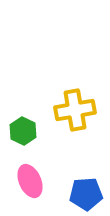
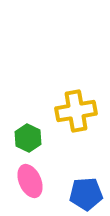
yellow cross: moved 1 px right, 1 px down
green hexagon: moved 5 px right, 7 px down
